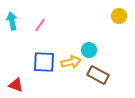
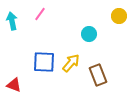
pink line: moved 11 px up
cyan circle: moved 16 px up
yellow arrow: moved 1 px down; rotated 36 degrees counterclockwise
brown rectangle: rotated 40 degrees clockwise
red triangle: moved 2 px left
